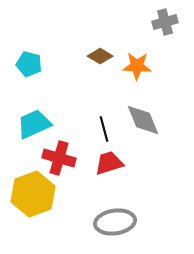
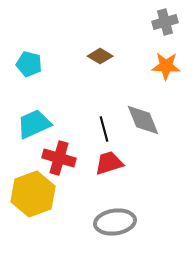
orange star: moved 29 px right
